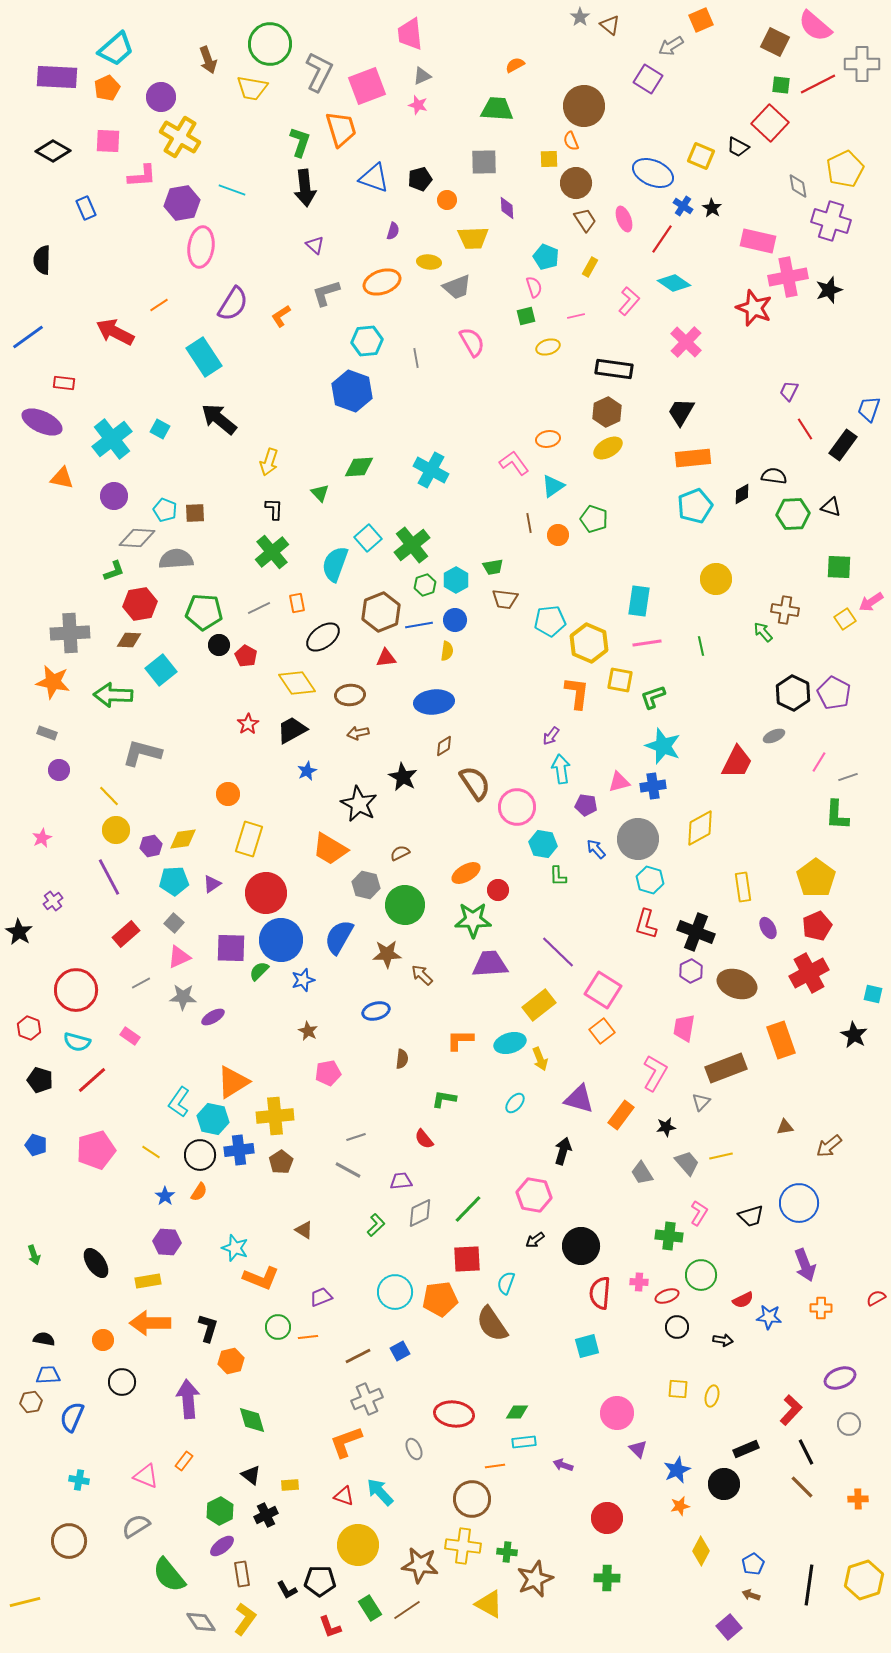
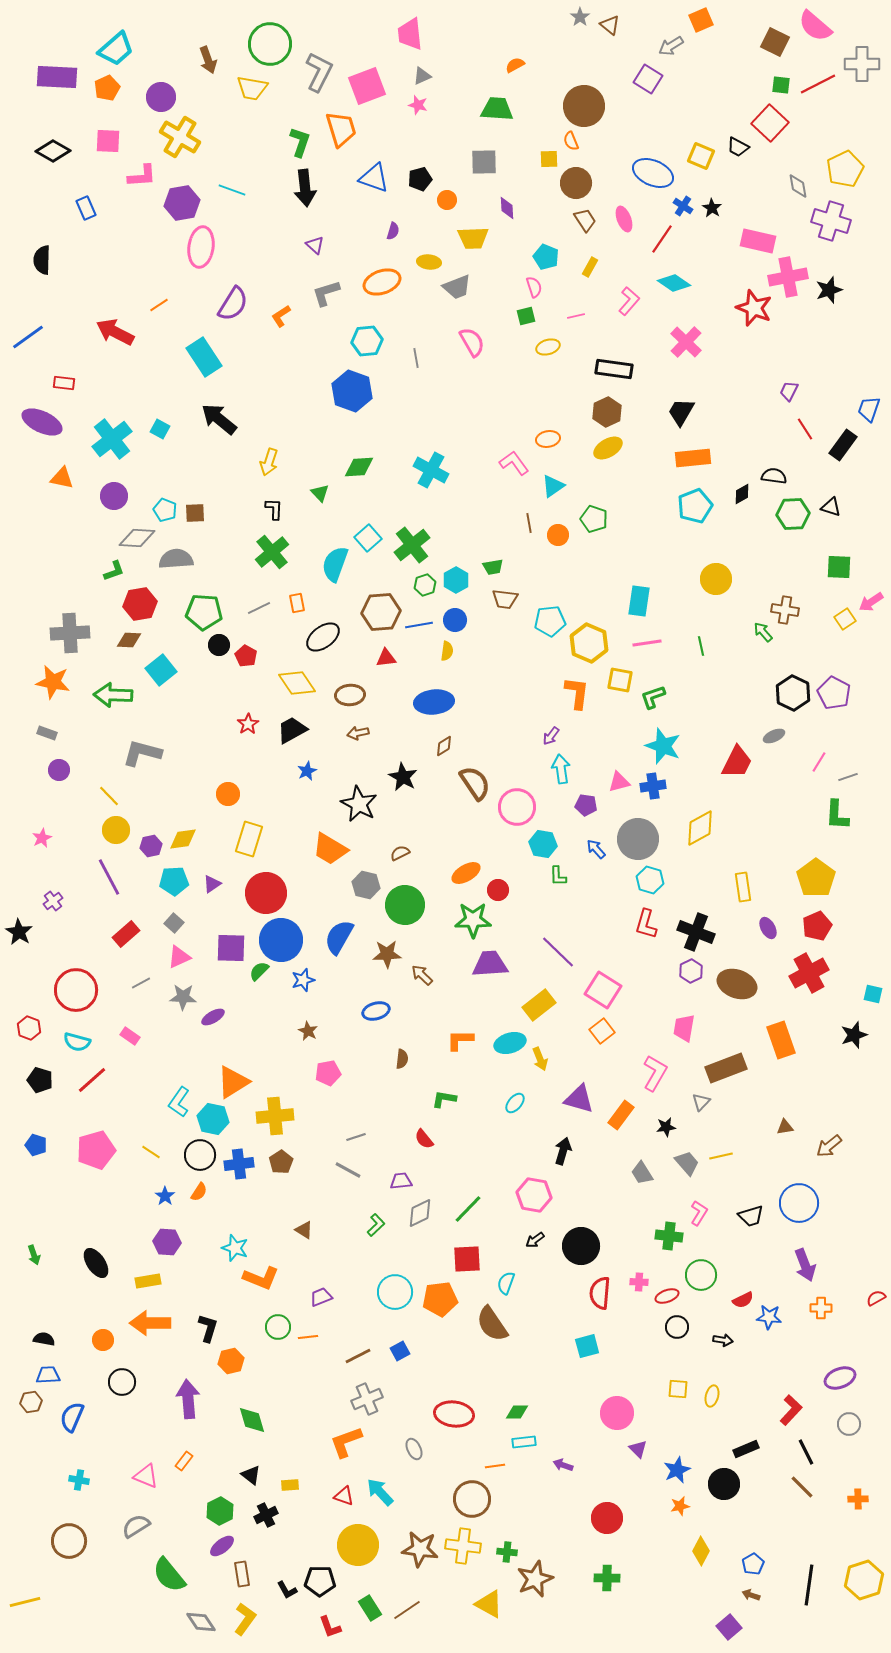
brown hexagon at (381, 612): rotated 18 degrees clockwise
black star at (854, 1035): rotated 24 degrees clockwise
blue cross at (239, 1150): moved 14 px down
brown star at (420, 1565): moved 16 px up
